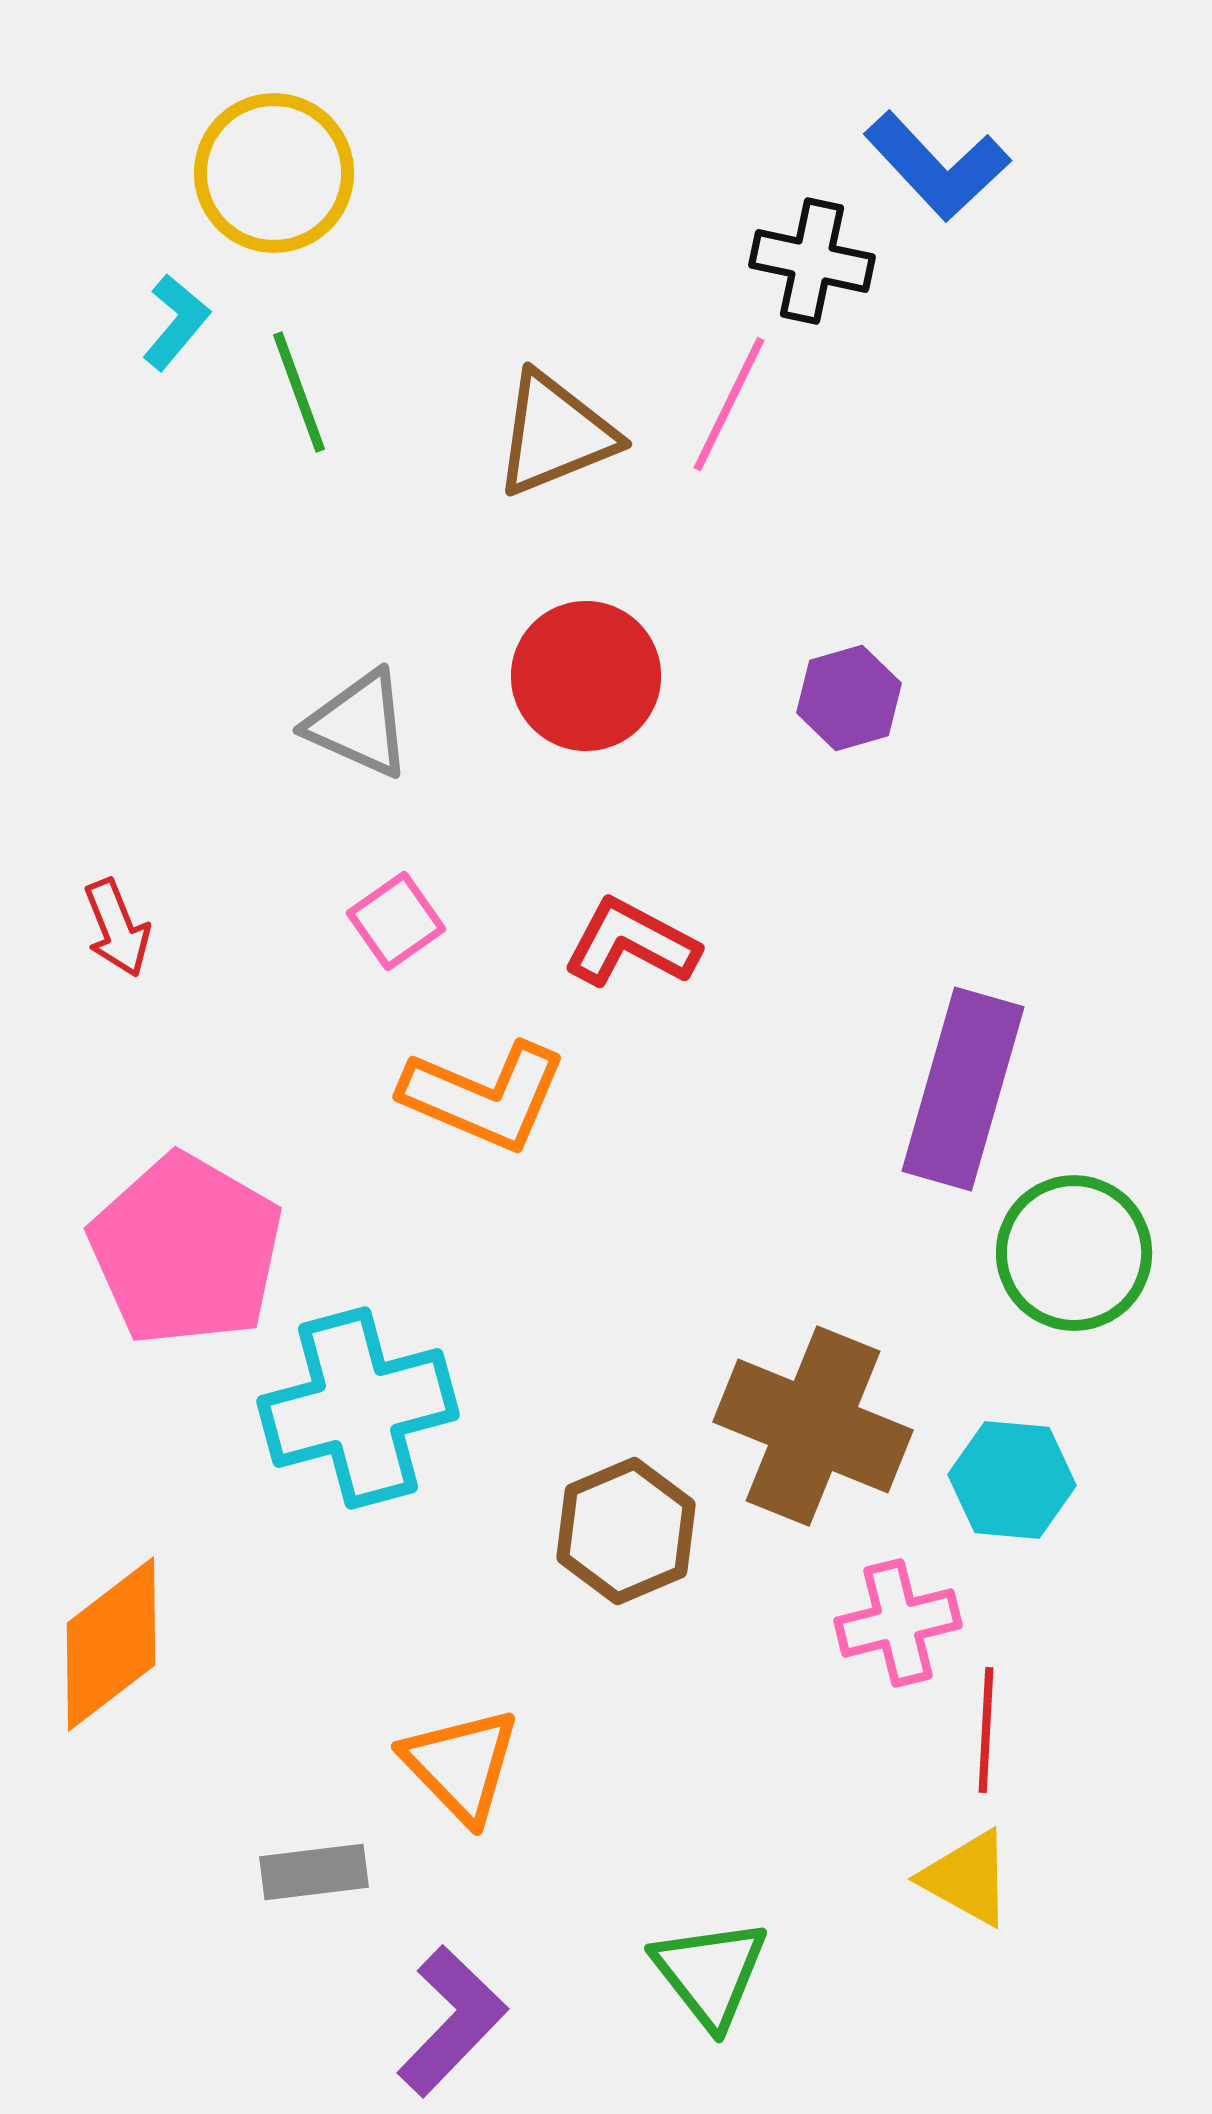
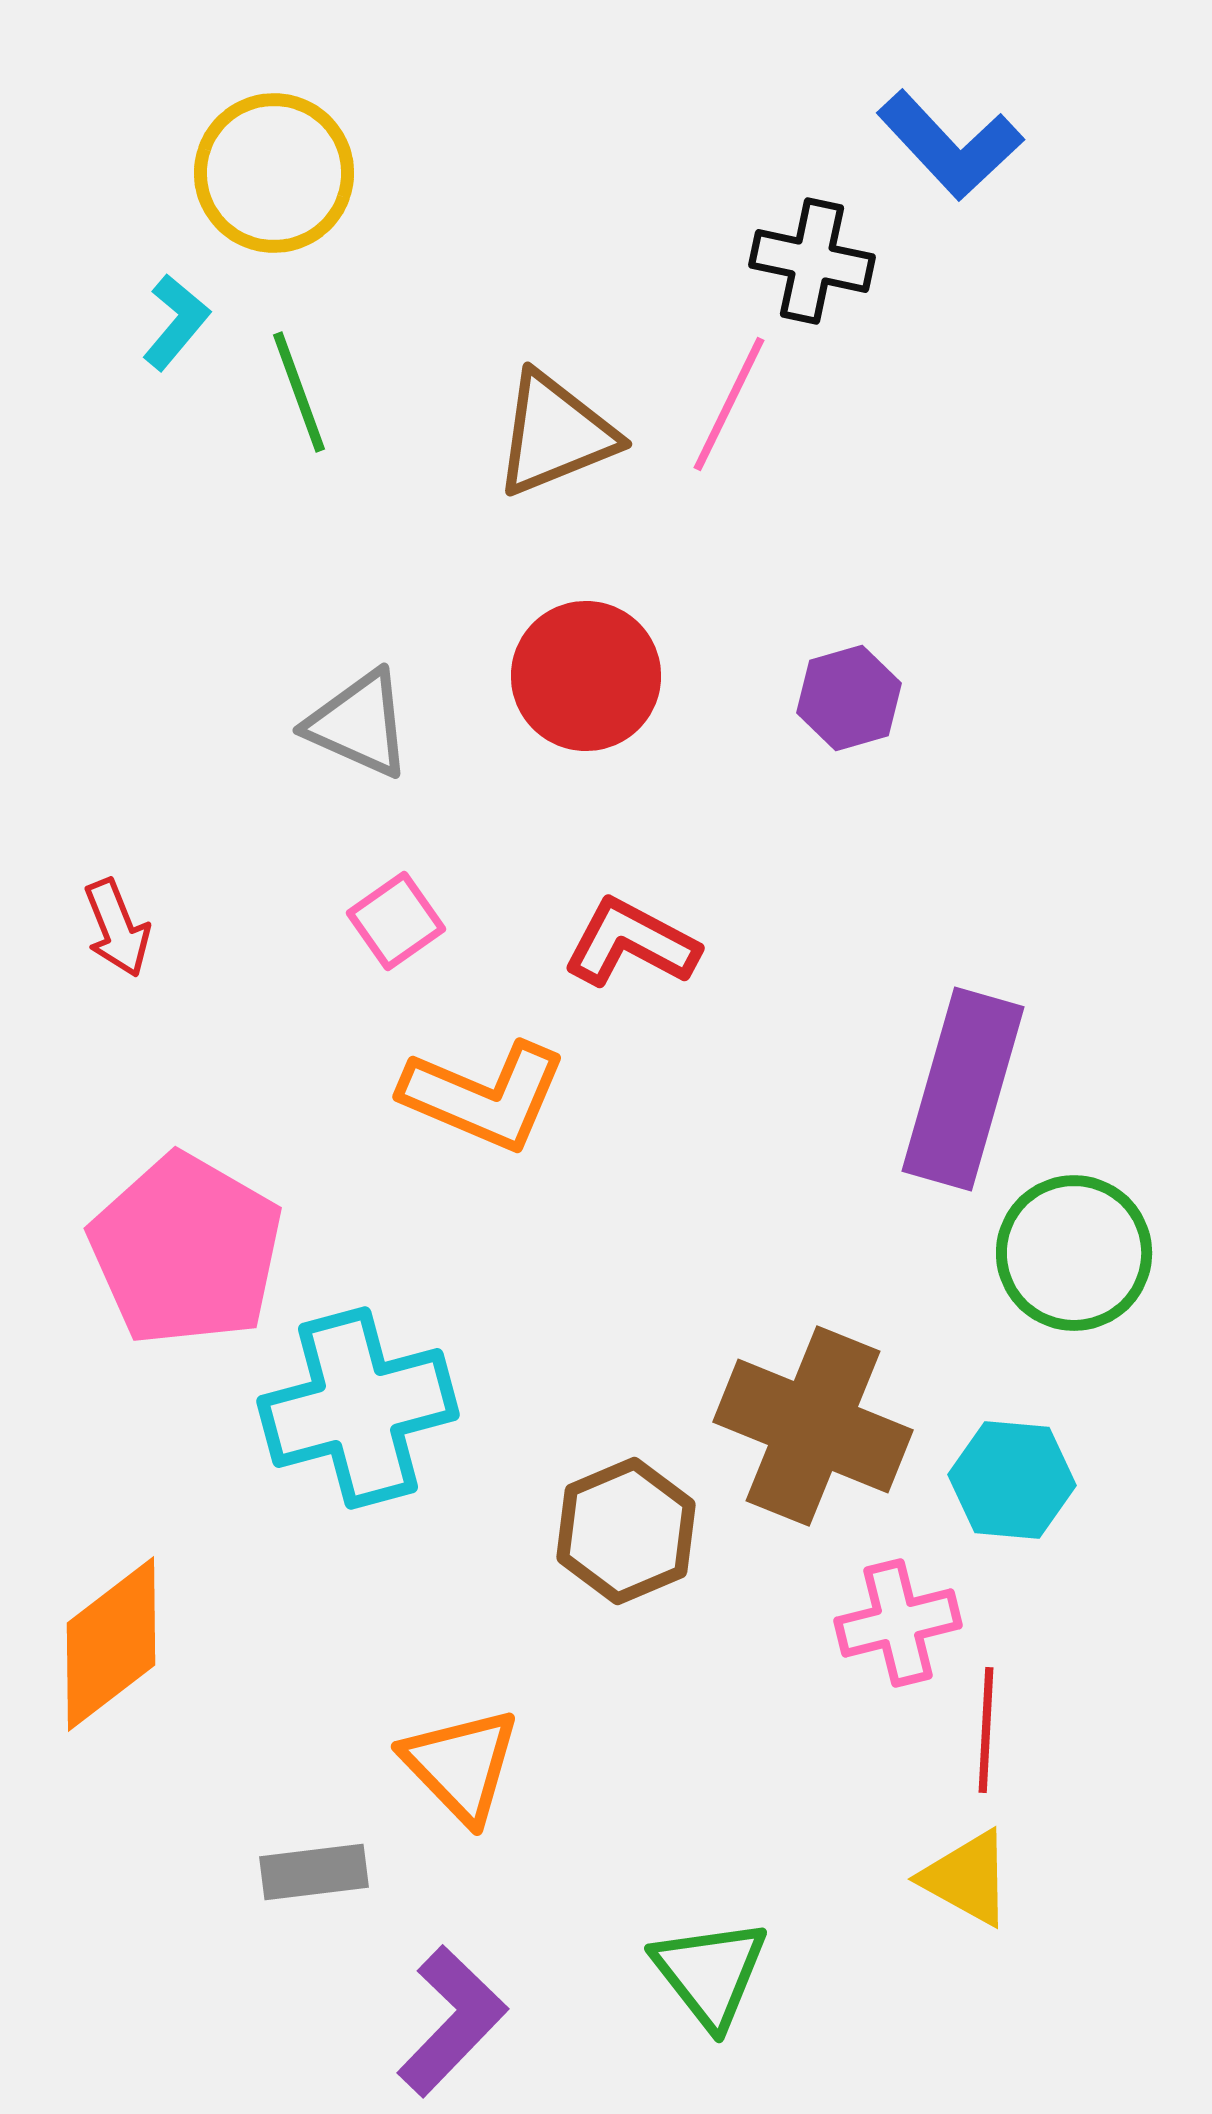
blue L-shape: moved 13 px right, 21 px up
